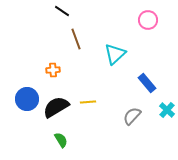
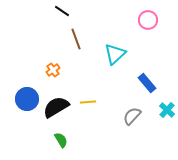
orange cross: rotated 32 degrees counterclockwise
